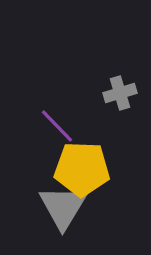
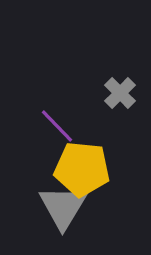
gray cross: rotated 28 degrees counterclockwise
yellow pentagon: rotated 4 degrees clockwise
